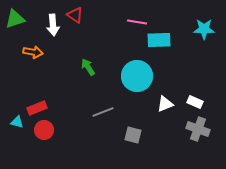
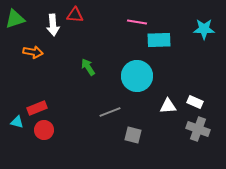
red triangle: rotated 30 degrees counterclockwise
white triangle: moved 3 px right, 2 px down; rotated 18 degrees clockwise
gray line: moved 7 px right
